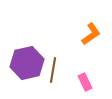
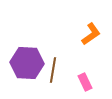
purple hexagon: rotated 16 degrees clockwise
